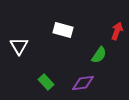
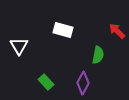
red arrow: rotated 66 degrees counterclockwise
green semicircle: moved 1 px left; rotated 24 degrees counterclockwise
purple diamond: rotated 55 degrees counterclockwise
